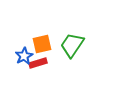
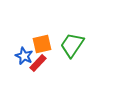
blue star: rotated 18 degrees counterclockwise
red rectangle: rotated 30 degrees counterclockwise
